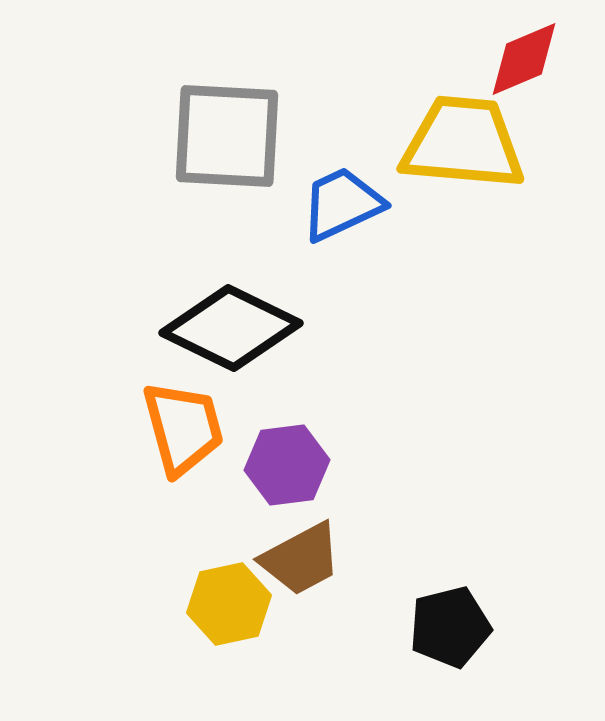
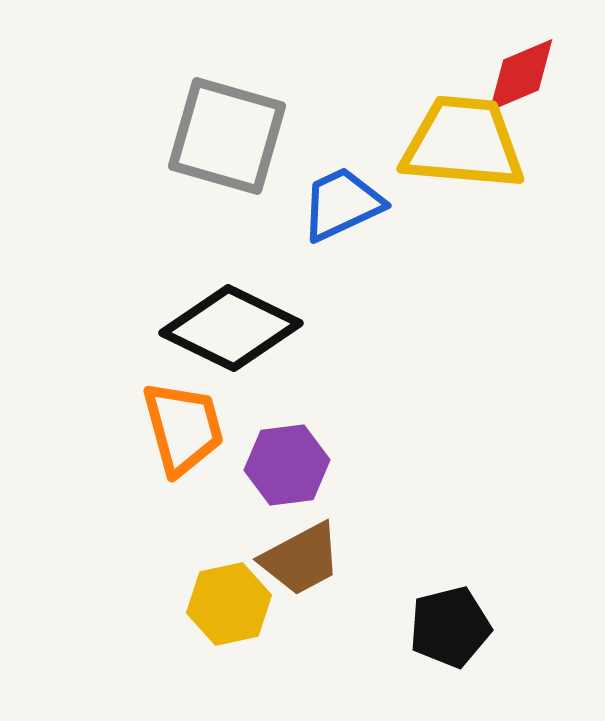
red diamond: moved 3 px left, 16 px down
gray square: rotated 13 degrees clockwise
